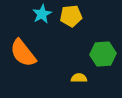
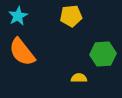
cyan star: moved 24 px left, 2 px down
orange semicircle: moved 1 px left, 1 px up
